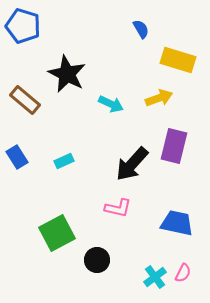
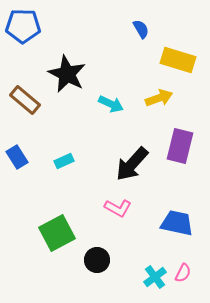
blue pentagon: rotated 16 degrees counterclockwise
purple rectangle: moved 6 px right
pink L-shape: rotated 16 degrees clockwise
